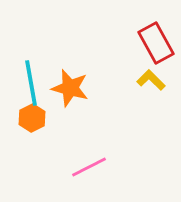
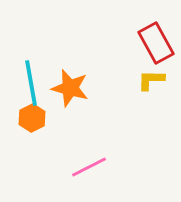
yellow L-shape: rotated 44 degrees counterclockwise
